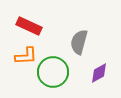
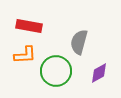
red rectangle: rotated 15 degrees counterclockwise
orange L-shape: moved 1 px left, 1 px up
green circle: moved 3 px right, 1 px up
